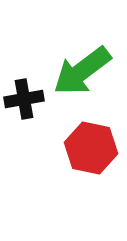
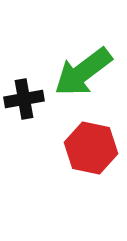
green arrow: moved 1 px right, 1 px down
